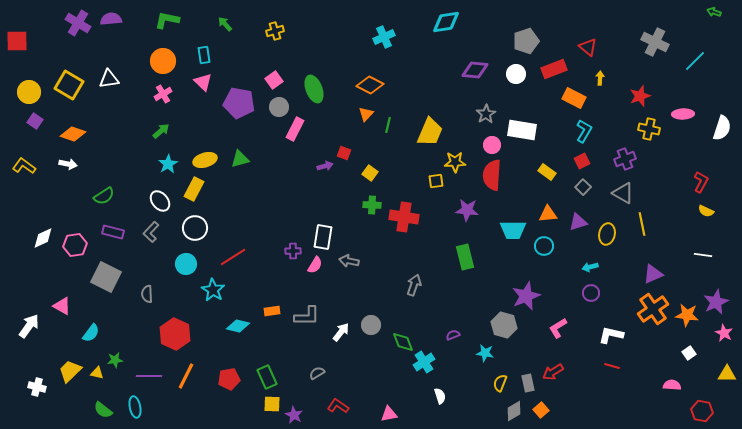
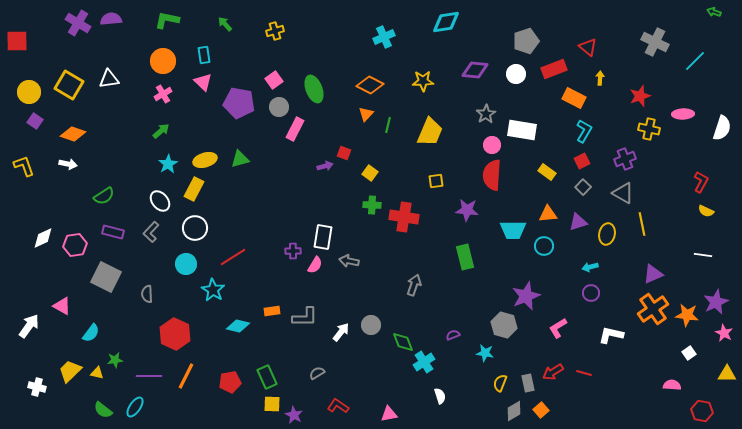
yellow star at (455, 162): moved 32 px left, 81 px up
yellow L-shape at (24, 166): rotated 35 degrees clockwise
gray L-shape at (307, 316): moved 2 px left, 1 px down
red line at (612, 366): moved 28 px left, 7 px down
red pentagon at (229, 379): moved 1 px right, 3 px down
cyan ellipse at (135, 407): rotated 45 degrees clockwise
